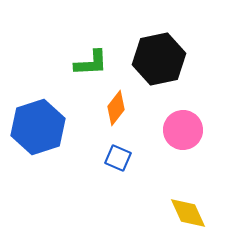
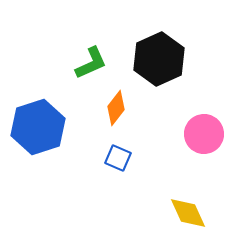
black hexagon: rotated 12 degrees counterclockwise
green L-shape: rotated 21 degrees counterclockwise
pink circle: moved 21 px right, 4 px down
